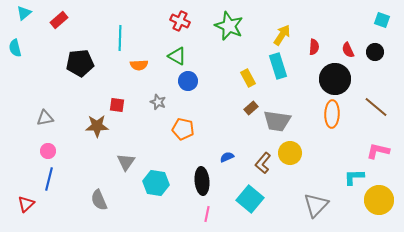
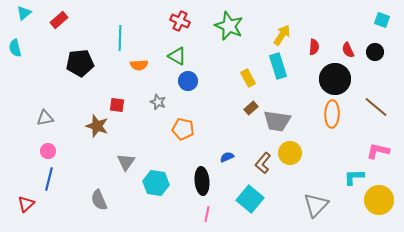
brown star at (97, 126): rotated 20 degrees clockwise
